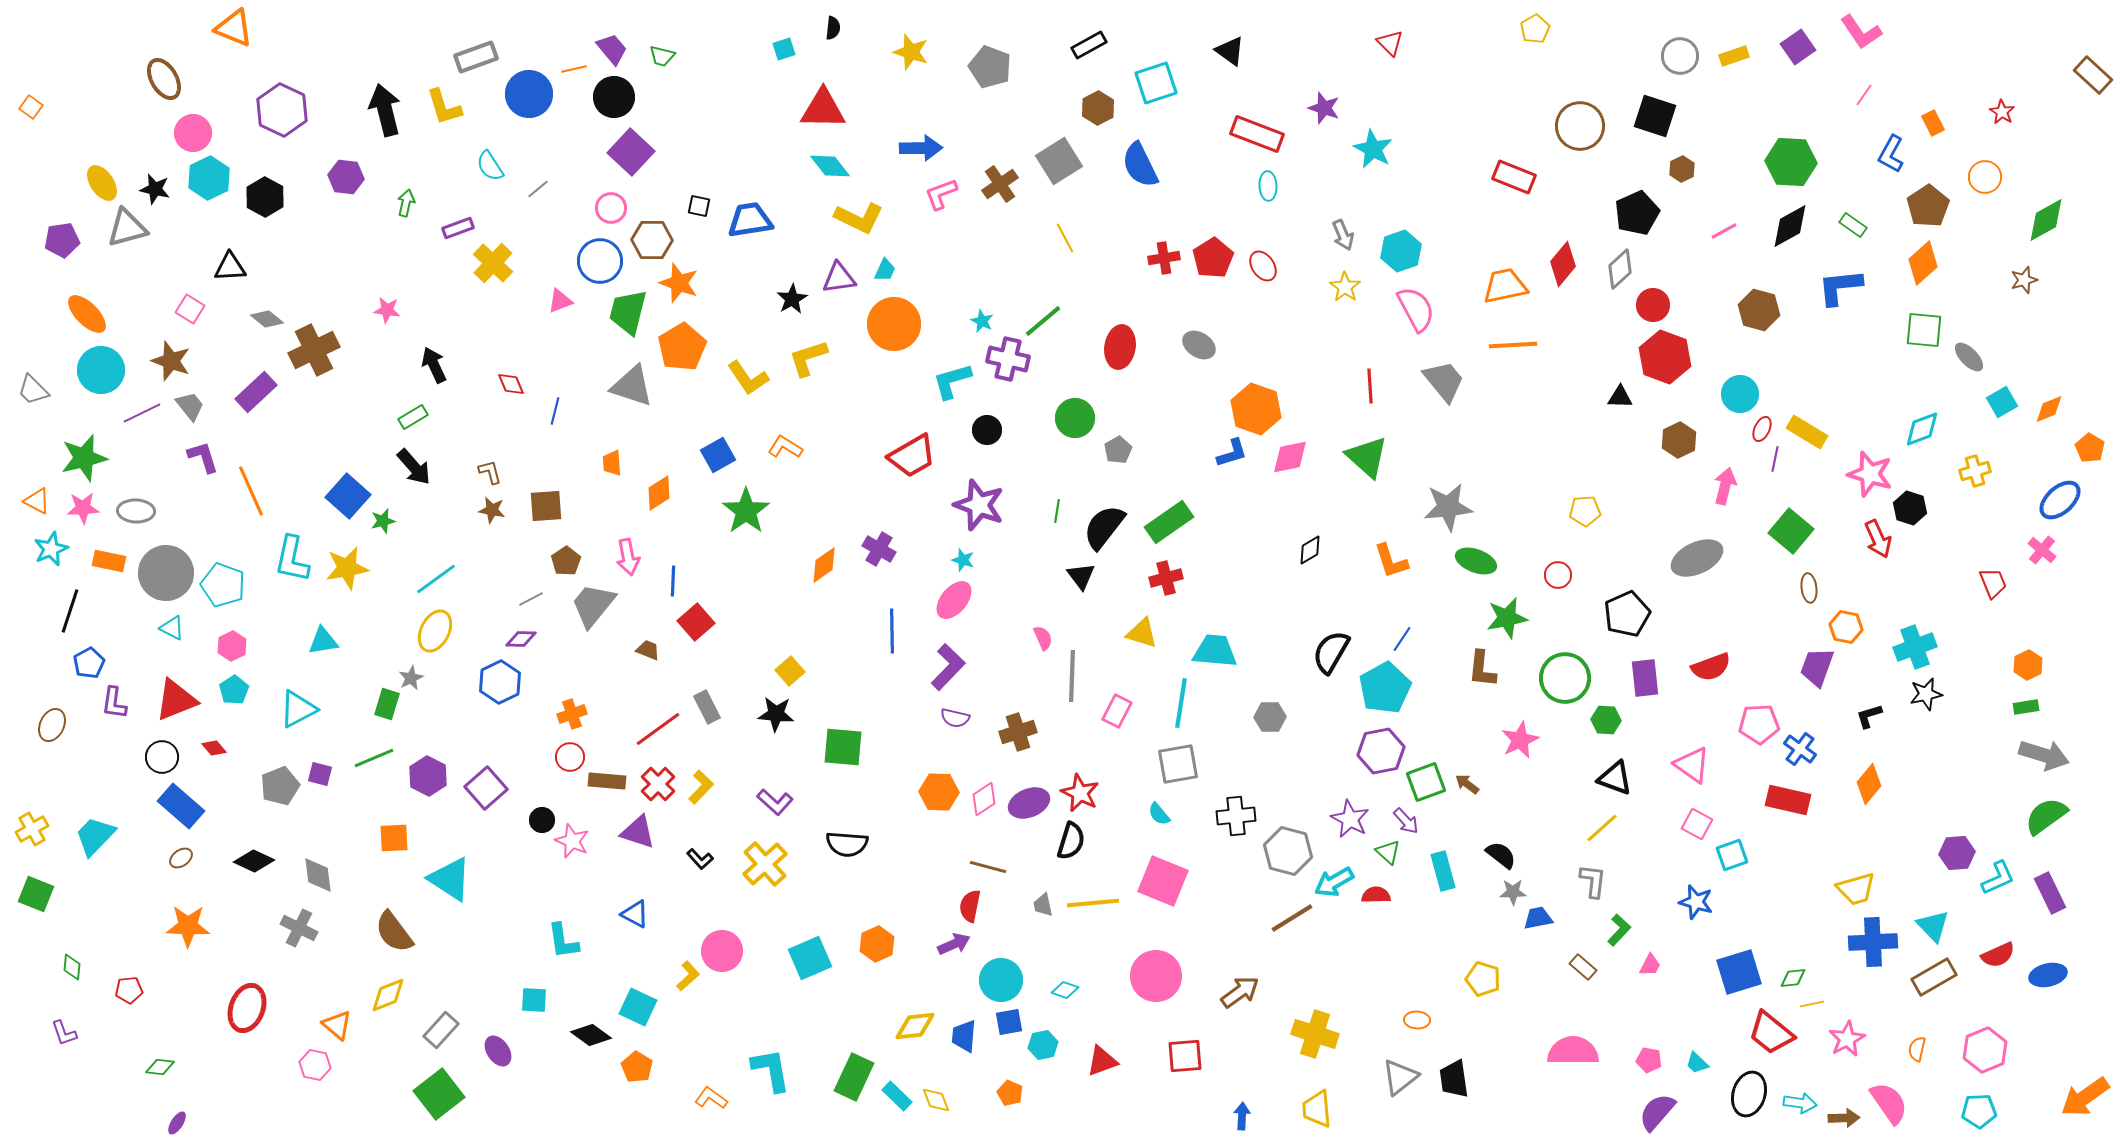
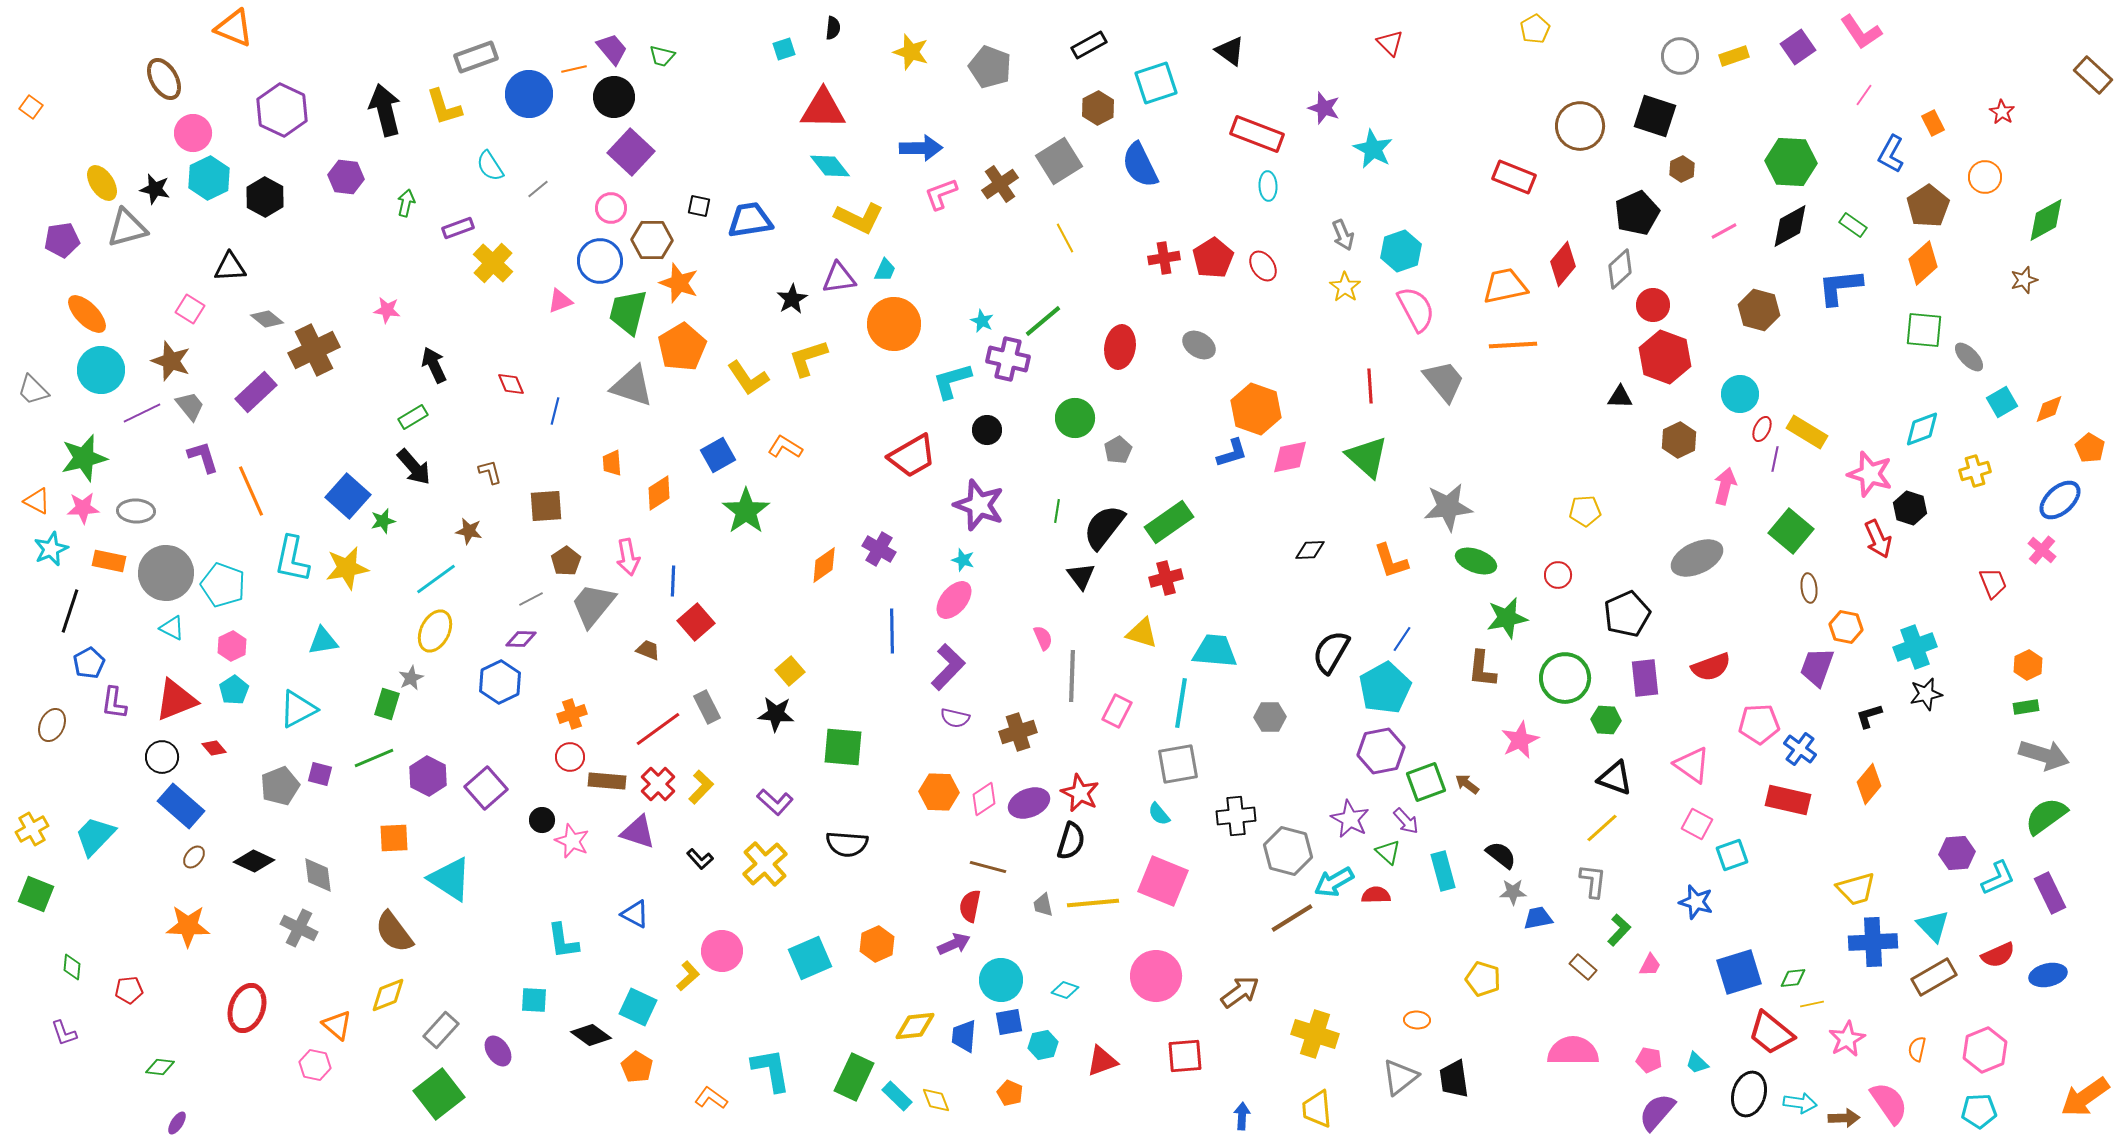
brown star at (492, 510): moved 23 px left, 21 px down
black diamond at (1310, 550): rotated 28 degrees clockwise
brown ellipse at (181, 858): moved 13 px right, 1 px up; rotated 15 degrees counterclockwise
